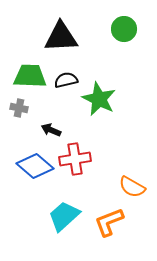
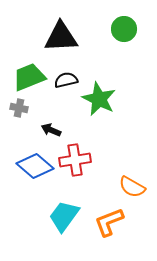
green trapezoid: moved 1 px left, 1 px down; rotated 24 degrees counterclockwise
red cross: moved 1 px down
cyan trapezoid: rotated 12 degrees counterclockwise
